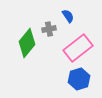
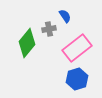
blue semicircle: moved 3 px left
pink rectangle: moved 1 px left
blue hexagon: moved 2 px left
